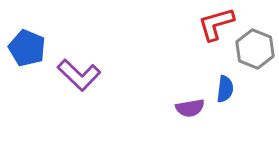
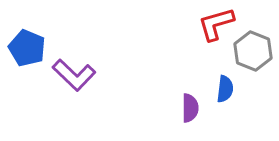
gray hexagon: moved 2 px left, 2 px down
purple L-shape: moved 5 px left
purple semicircle: rotated 80 degrees counterclockwise
